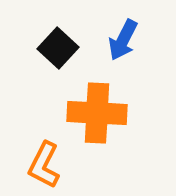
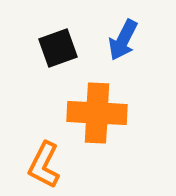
black square: rotated 27 degrees clockwise
